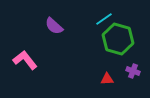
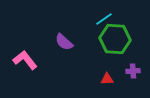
purple semicircle: moved 10 px right, 16 px down
green hexagon: moved 3 px left; rotated 12 degrees counterclockwise
purple cross: rotated 24 degrees counterclockwise
